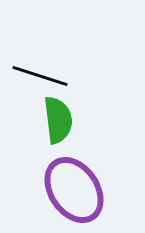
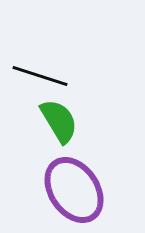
green semicircle: moved 1 px right, 1 px down; rotated 24 degrees counterclockwise
